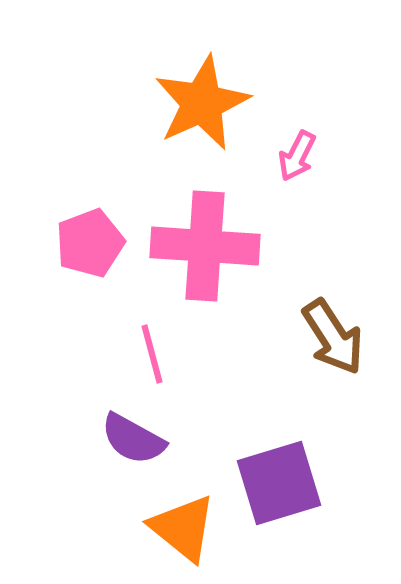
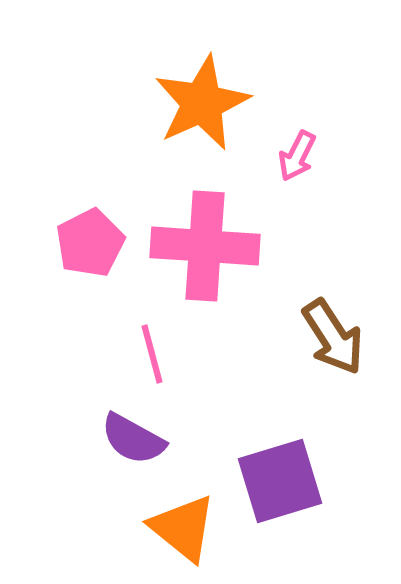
pink pentagon: rotated 6 degrees counterclockwise
purple square: moved 1 px right, 2 px up
